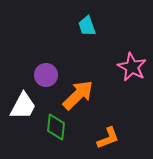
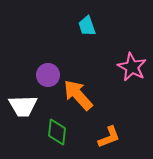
purple circle: moved 2 px right
orange arrow: rotated 88 degrees counterclockwise
white trapezoid: rotated 60 degrees clockwise
green diamond: moved 1 px right, 5 px down
orange L-shape: moved 1 px right, 1 px up
